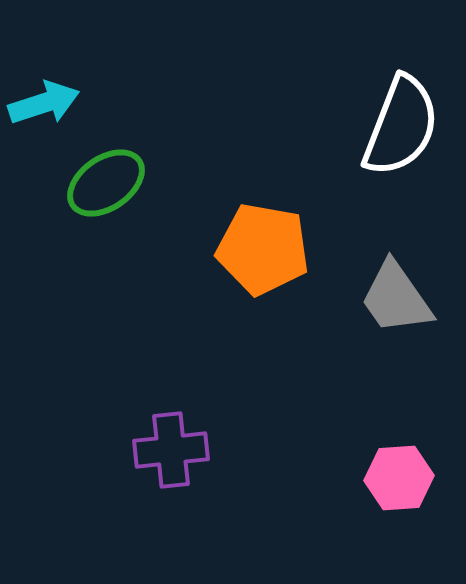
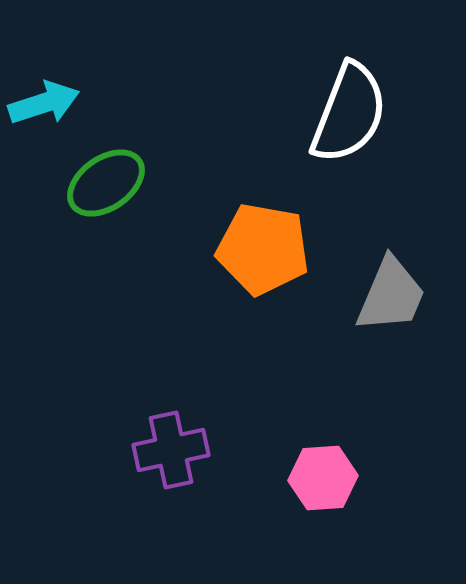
white semicircle: moved 52 px left, 13 px up
gray trapezoid: moved 5 px left, 3 px up; rotated 122 degrees counterclockwise
purple cross: rotated 6 degrees counterclockwise
pink hexagon: moved 76 px left
